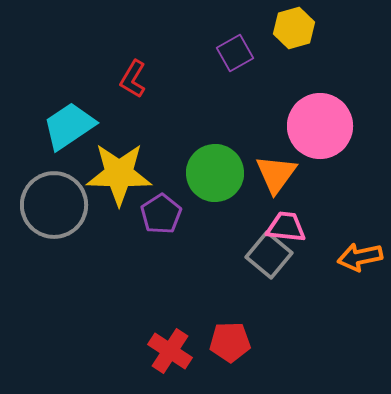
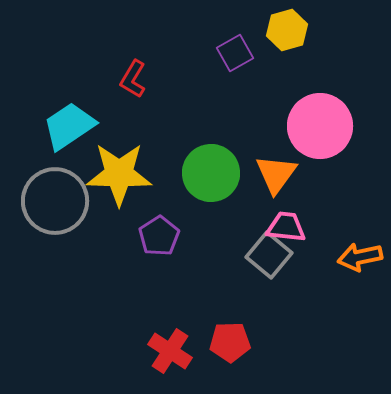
yellow hexagon: moved 7 px left, 2 px down
green circle: moved 4 px left
gray circle: moved 1 px right, 4 px up
purple pentagon: moved 2 px left, 22 px down
